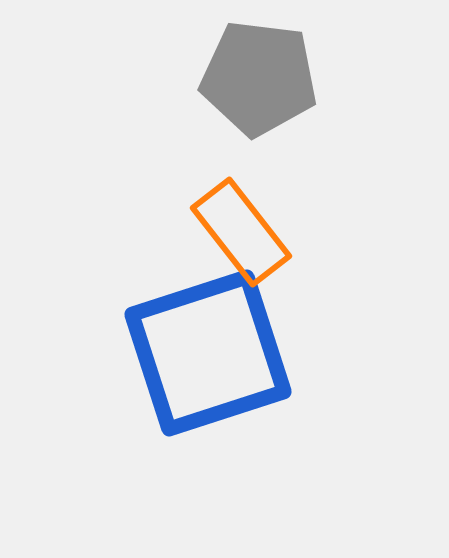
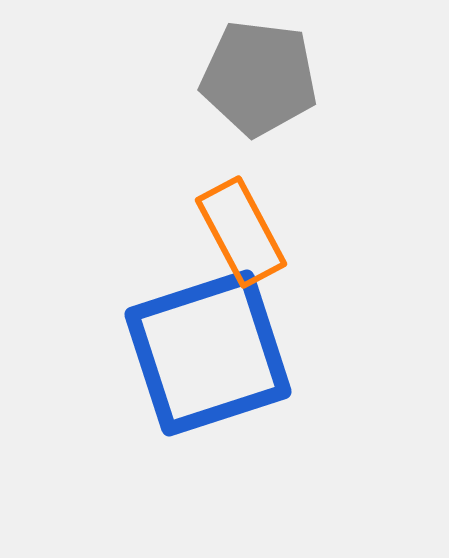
orange rectangle: rotated 10 degrees clockwise
